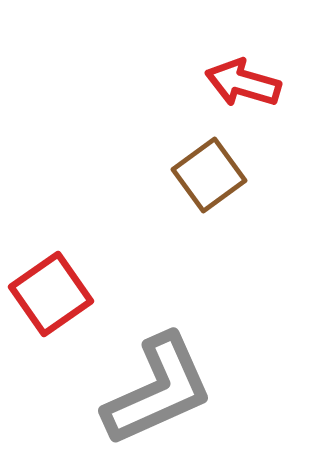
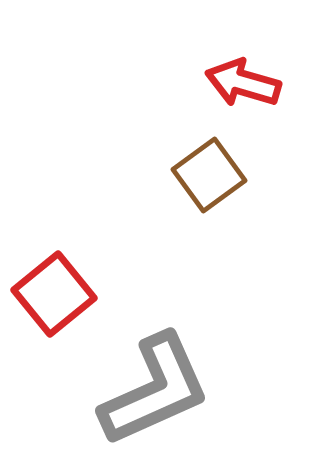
red square: moved 3 px right; rotated 4 degrees counterclockwise
gray L-shape: moved 3 px left
